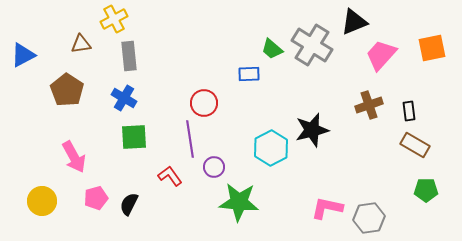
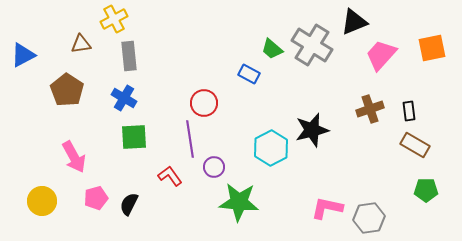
blue rectangle: rotated 30 degrees clockwise
brown cross: moved 1 px right, 4 px down
